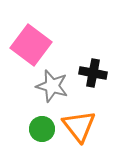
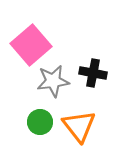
pink square: rotated 12 degrees clockwise
gray star: moved 1 px right, 5 px up; rotated 24 degrees counterclockwise
green circle: moved 2 px left, 7 px up
